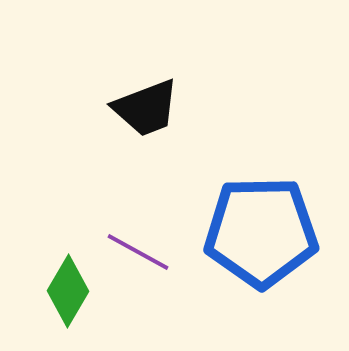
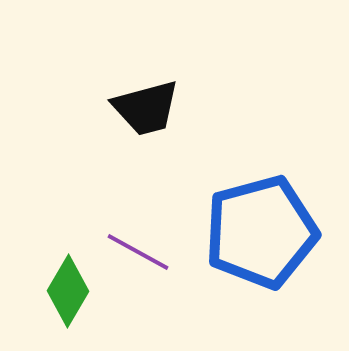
black trapezoid: rotated 6 degrees clockwise
blue pentagon: rotated 14 degrees counterclockwise
